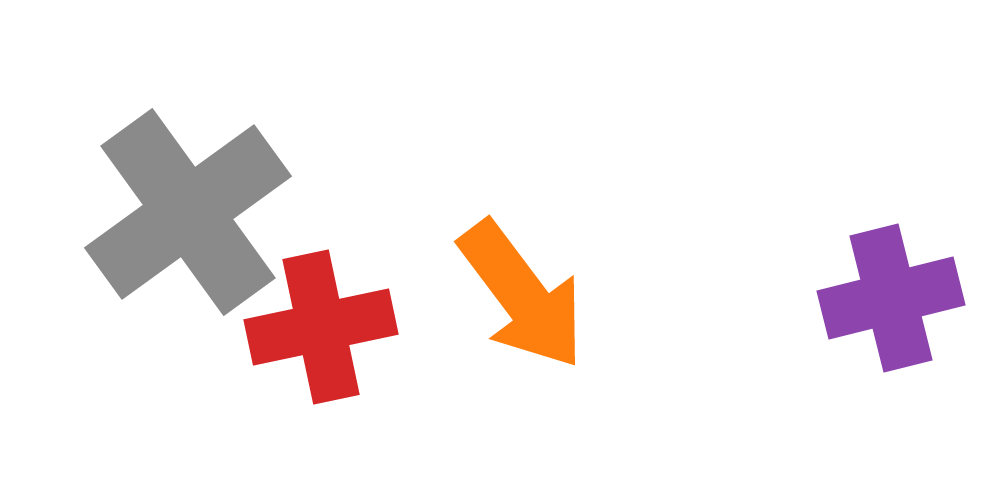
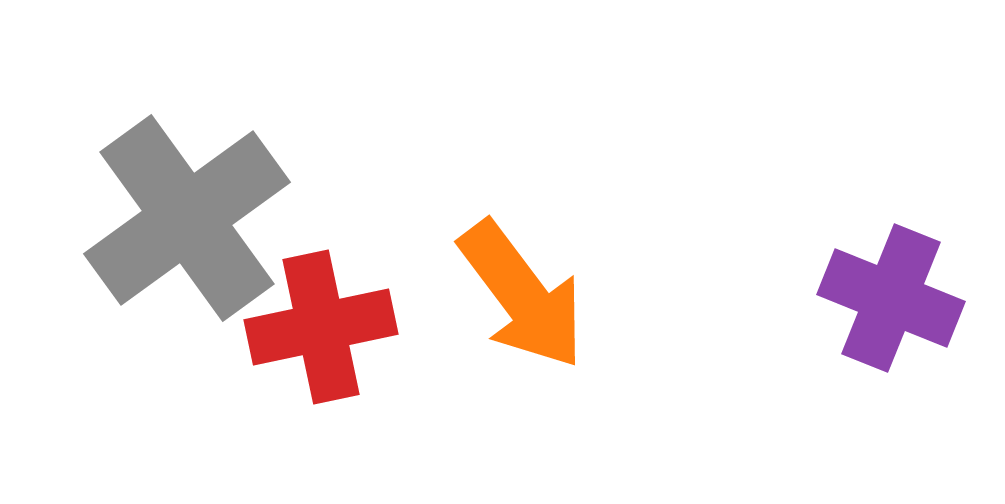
gray cross: moved 1 px left, 6 px down
purple cross: rotated 36 degrees clockwise
